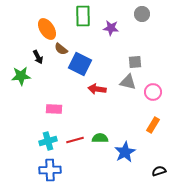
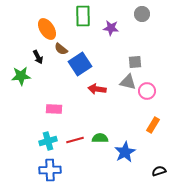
blue square: rotated 30 degrees clockwise
pink circle: moved 6 px left, 1 px up
